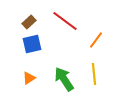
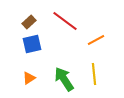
orange line: rotated 24 degrees clockwise
